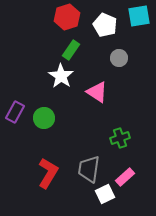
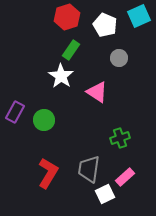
cyan square: rotated 15 degrees counterclockwise
green circle: moved 2 px down
